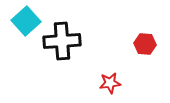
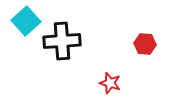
red star: rotated 25 degrees clockwise
